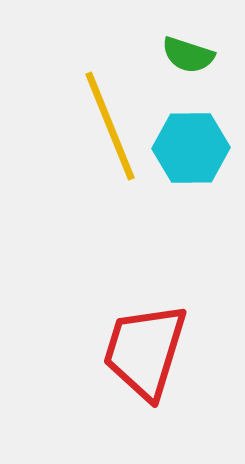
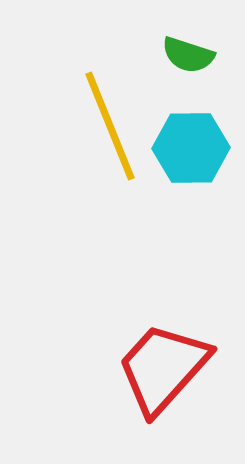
red trapezoid: moved 18 px right, 17 px down; rotated 25 degrees clockwise
